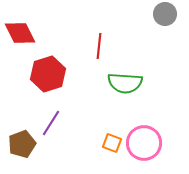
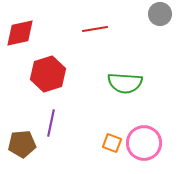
gray circle: moved 5 px left
red diamond: rotated 76 degrees counterclockwise
red line: moved 4 px left, 17 px up; rotated 75 degrees clockwise
purple line: rotated 20 degrees counterclockwise
brown pentagon: rotated 16 degrees clockwise
